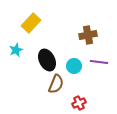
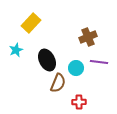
brown cross: moved 2 px down; rotated 12 degrees counterclockwise
cyan circle: moved 2 px right, 2 px down
brown semicircle: moved 2 px right, 1 px up
red cross: moved 1 px up; rotated 24 degrees clockwise
